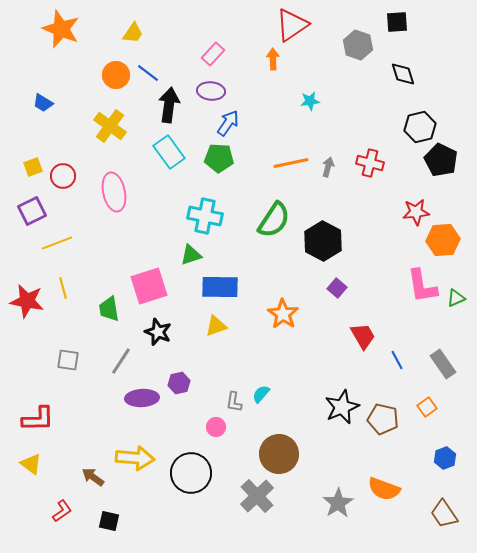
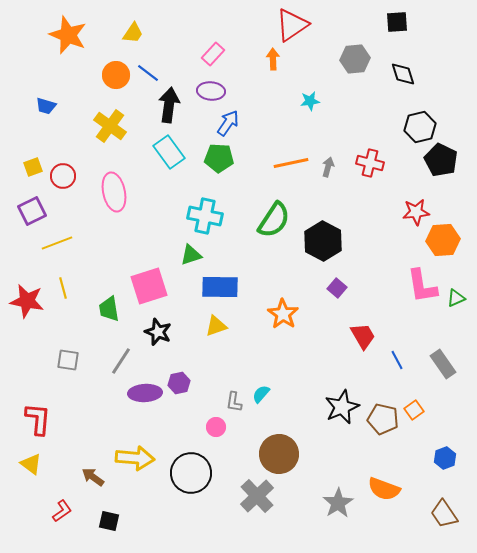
orange star at (61, 29): moved 7 px right, 6 px down
gray hexagon at (358, 45): moved 3 px left, 14 px down; rotated 24 degrees counterclockwise
blue trapezoid at (43, 103): moved 3 px right, 3 px down; rotated 15 degrees counterclockwise
purple ellipse at (142, 398): moved 3 px right, 5 px up
orange square at (427, 407): moved 13 px left, 3 px down
red L-shape at (38, 419): rotated 84 degrees counterclockwise
